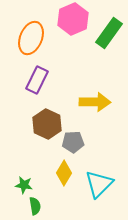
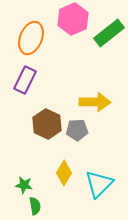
green rectangle: rotated 16 degrees clockwise
purple rectangle: moved 12 px left
gray pentagon: moved 4 px right, 12 px up
